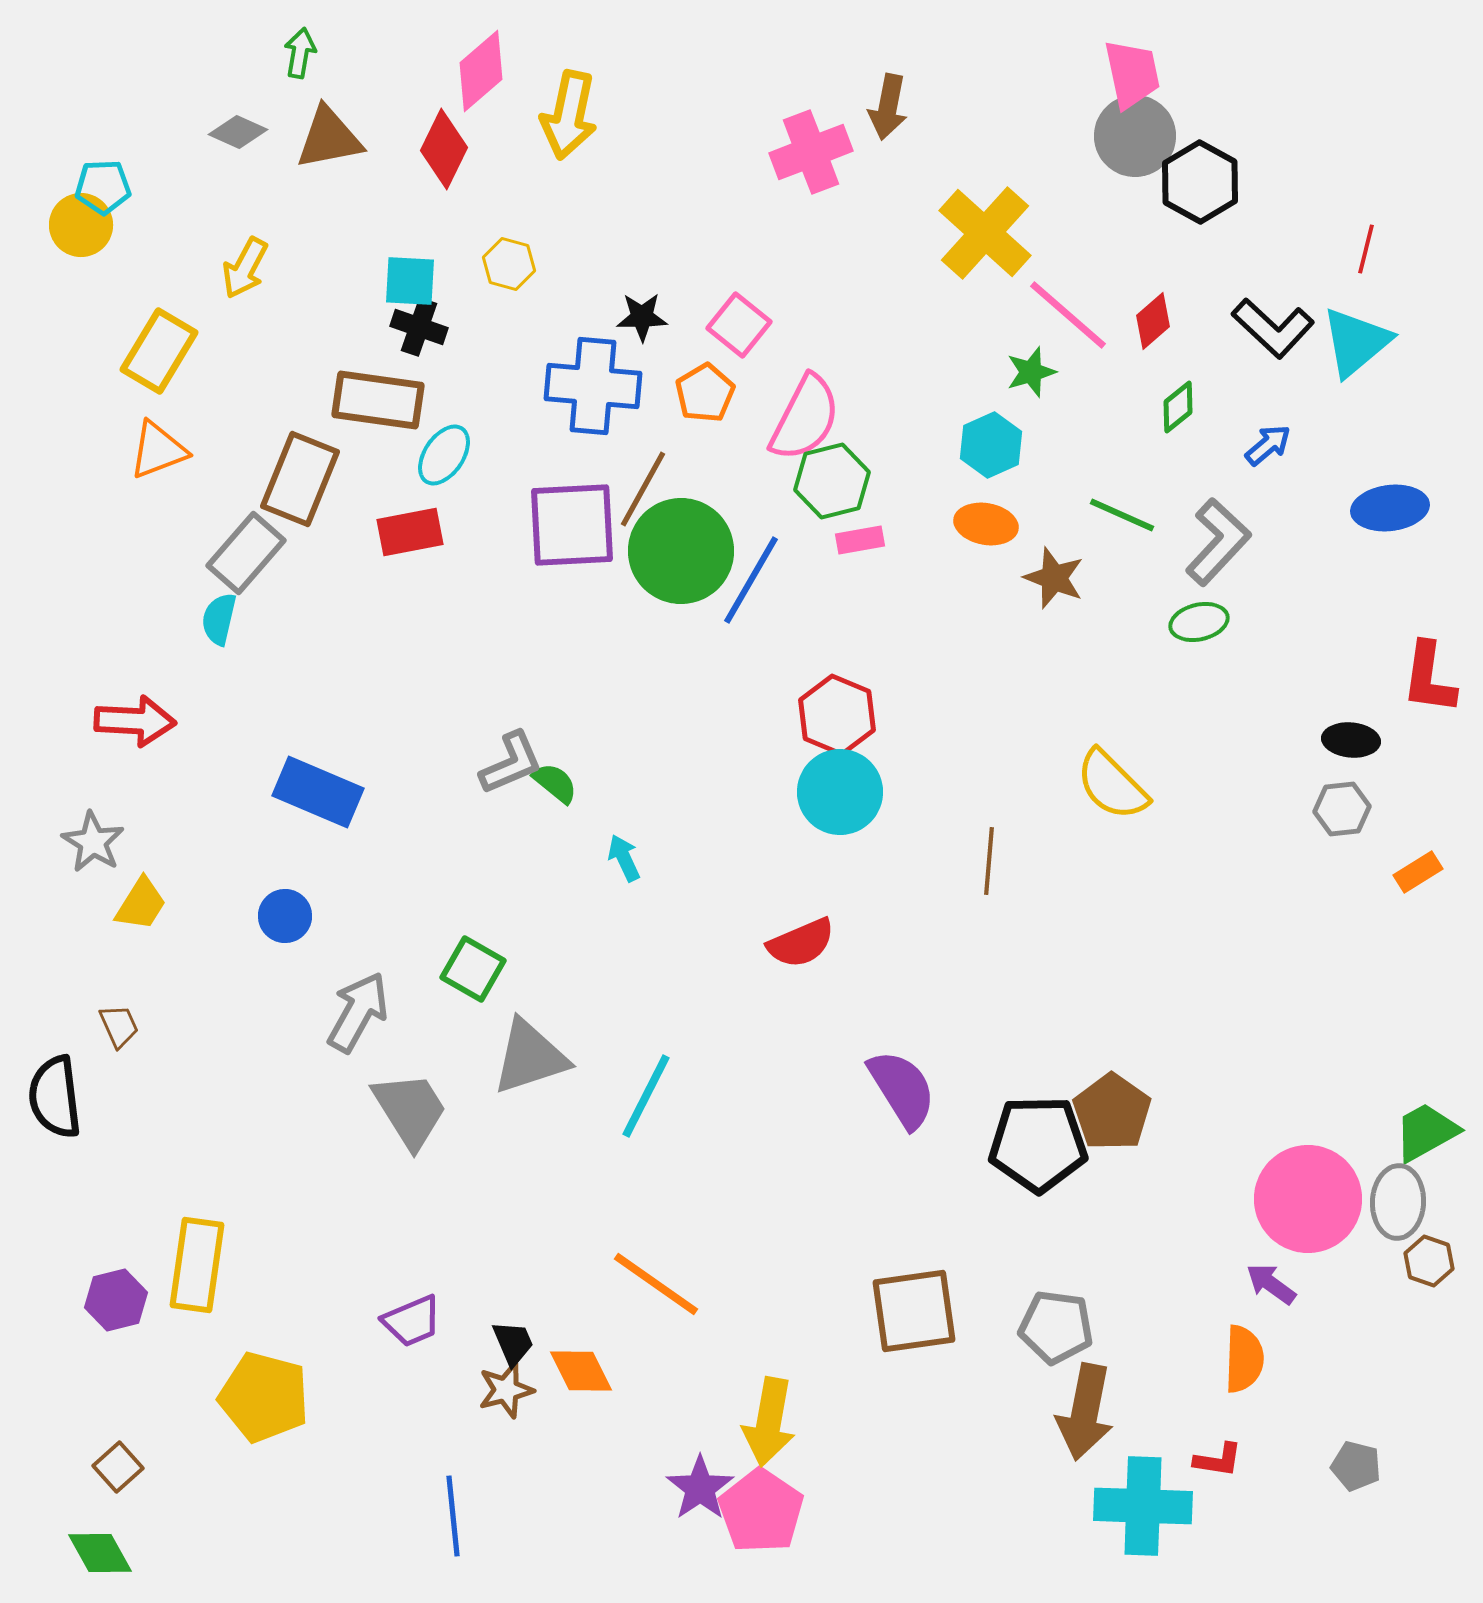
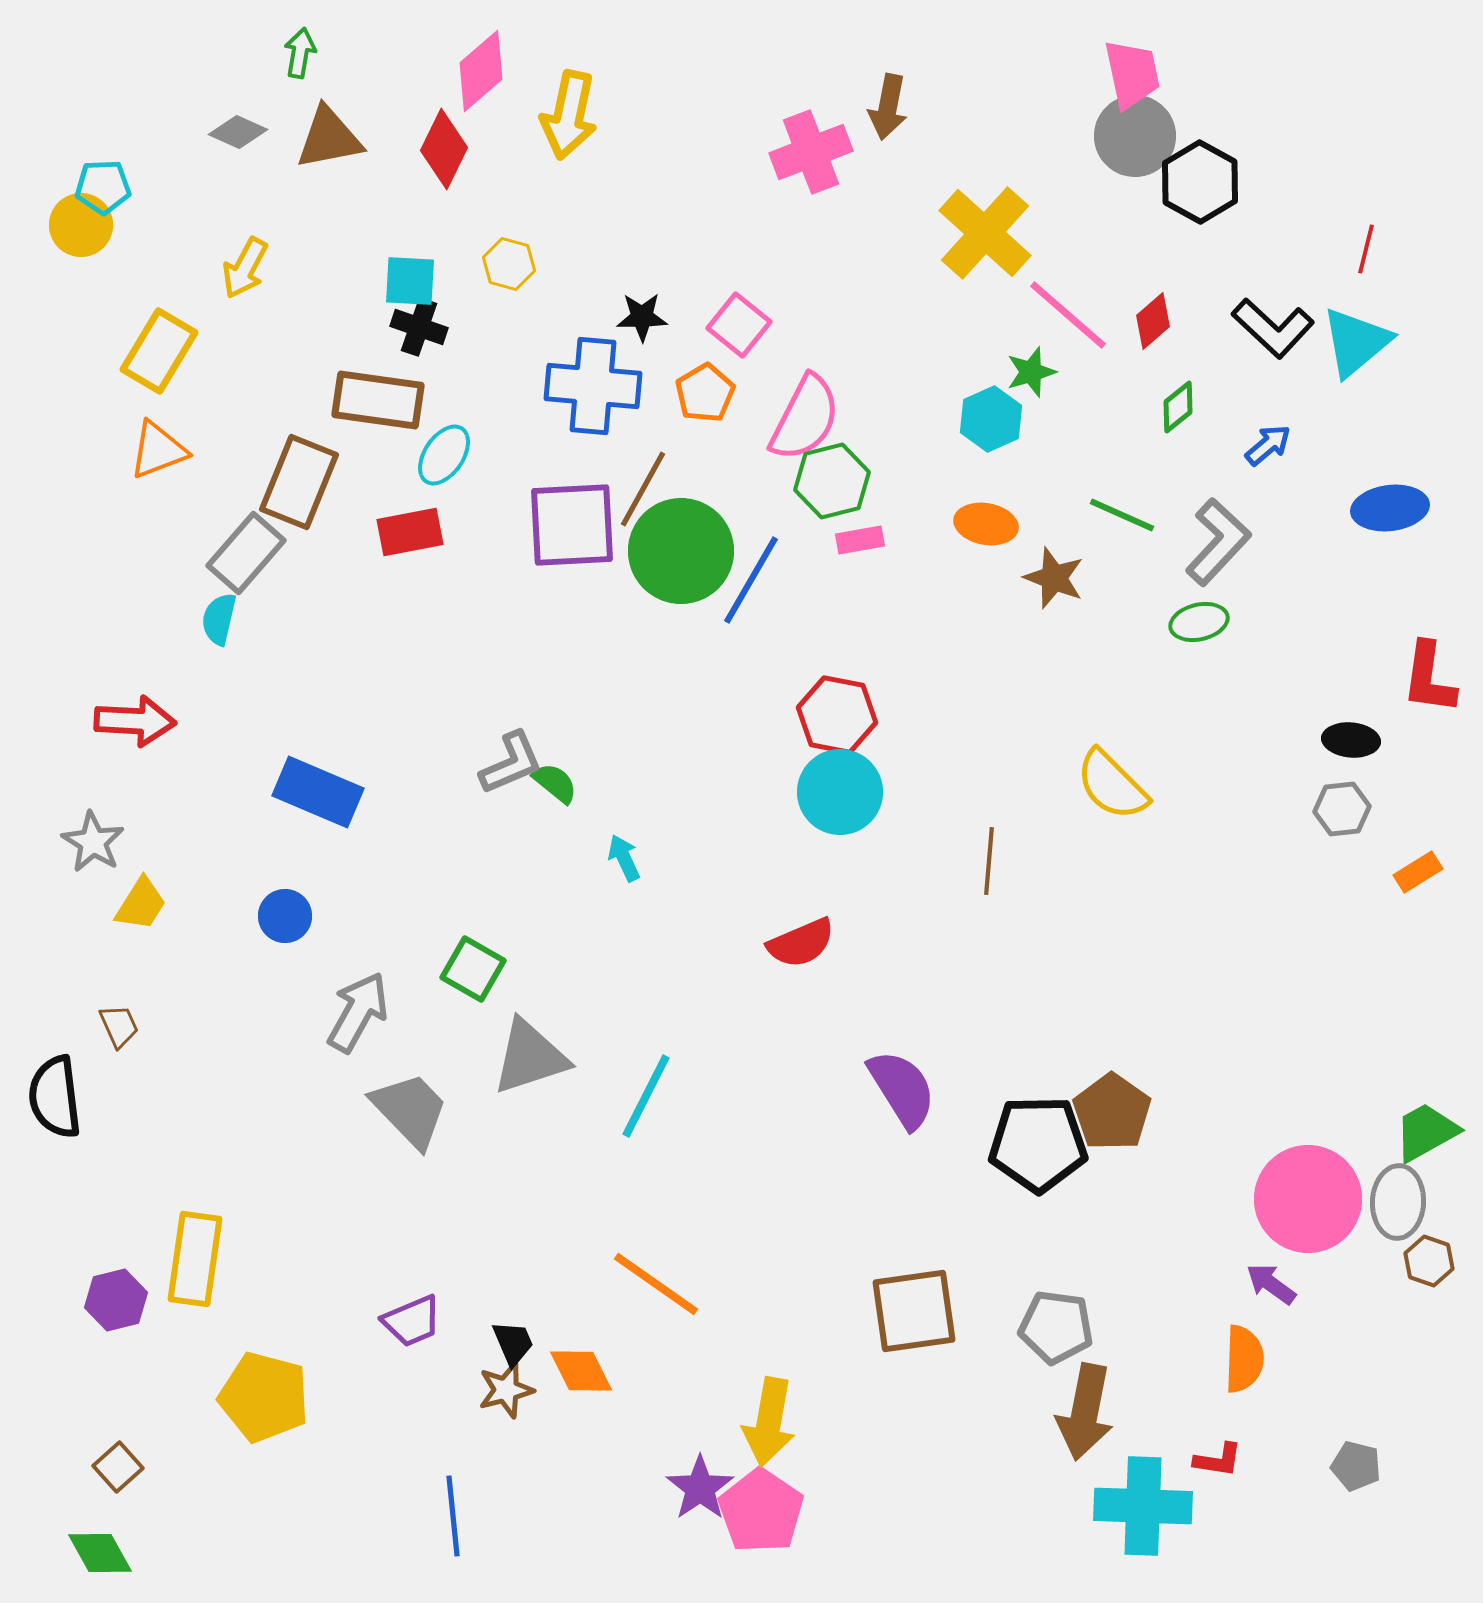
cyan hexagon at (991, 445): moved 26 px up
brown rectangle at (300, 479): moved 1 px left, 3 px down
red hexagon at (837, 715): rotated 12 degrees counterclockwise
gray trapezoid at (410, 1110): rotated 12 degrees counterclockwise
yellow rectangle at (197, 1265): moved 2 px left, 6 px up
